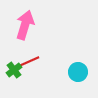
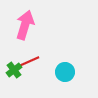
cyan circle: moved 13 px left
